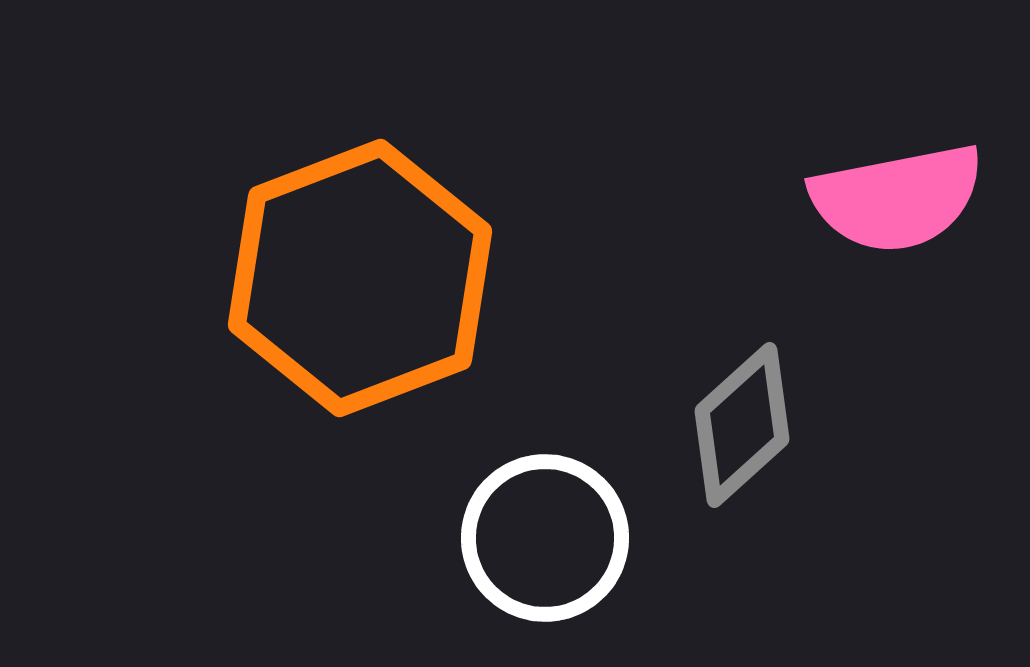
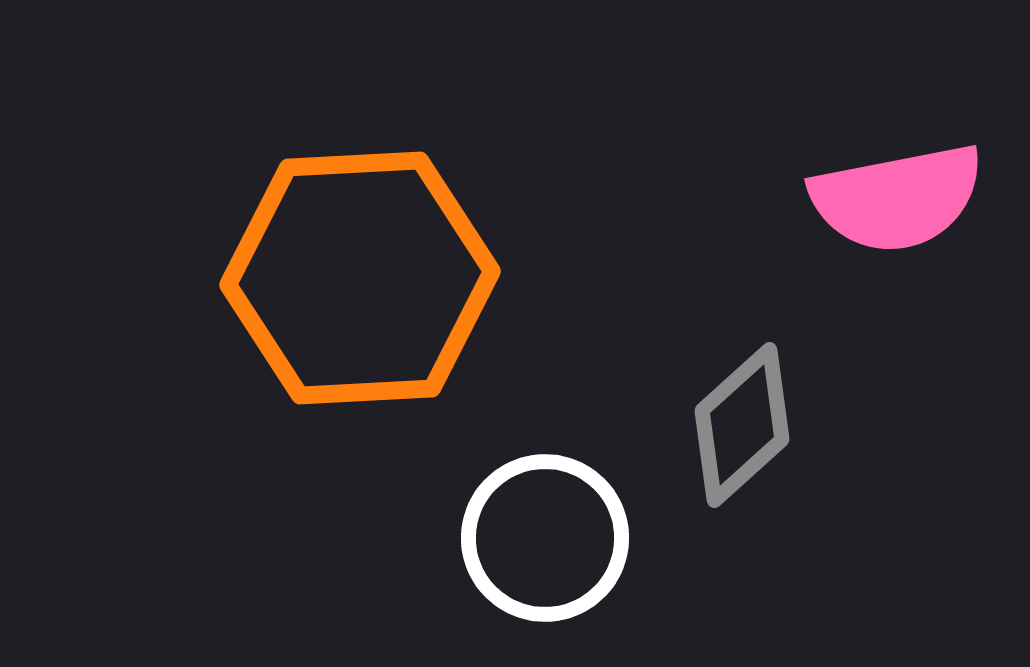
orange hexagon: rotated 18 degrees clockwise
